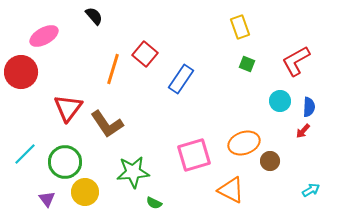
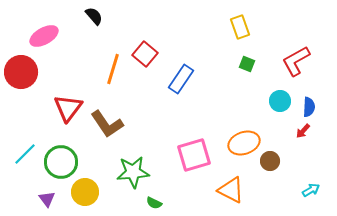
green circle: moved 4 px left
